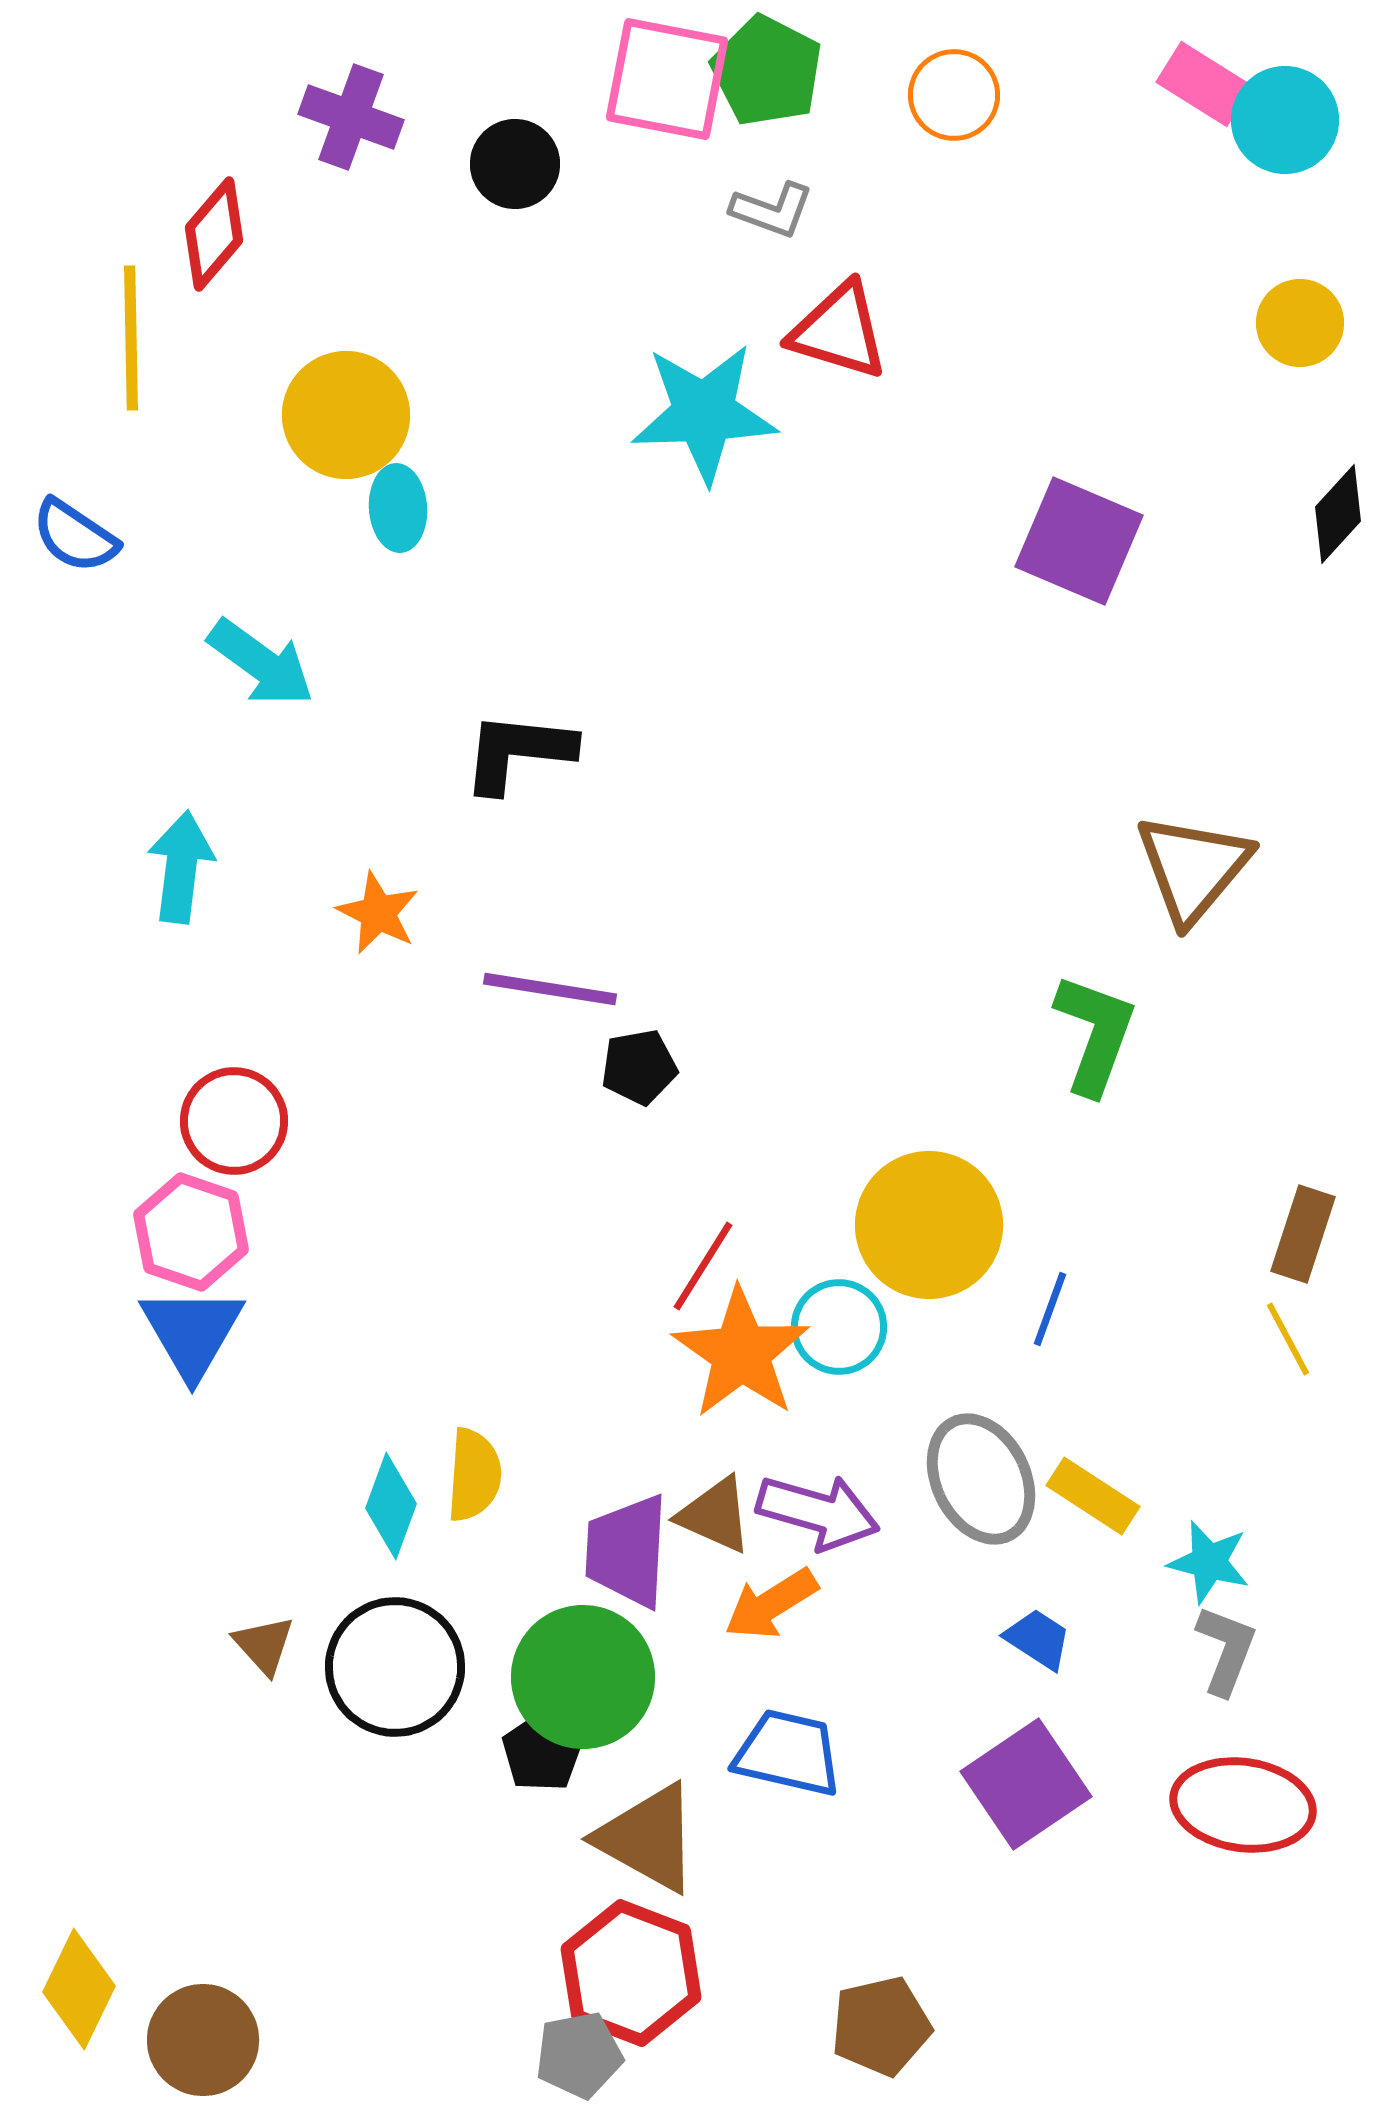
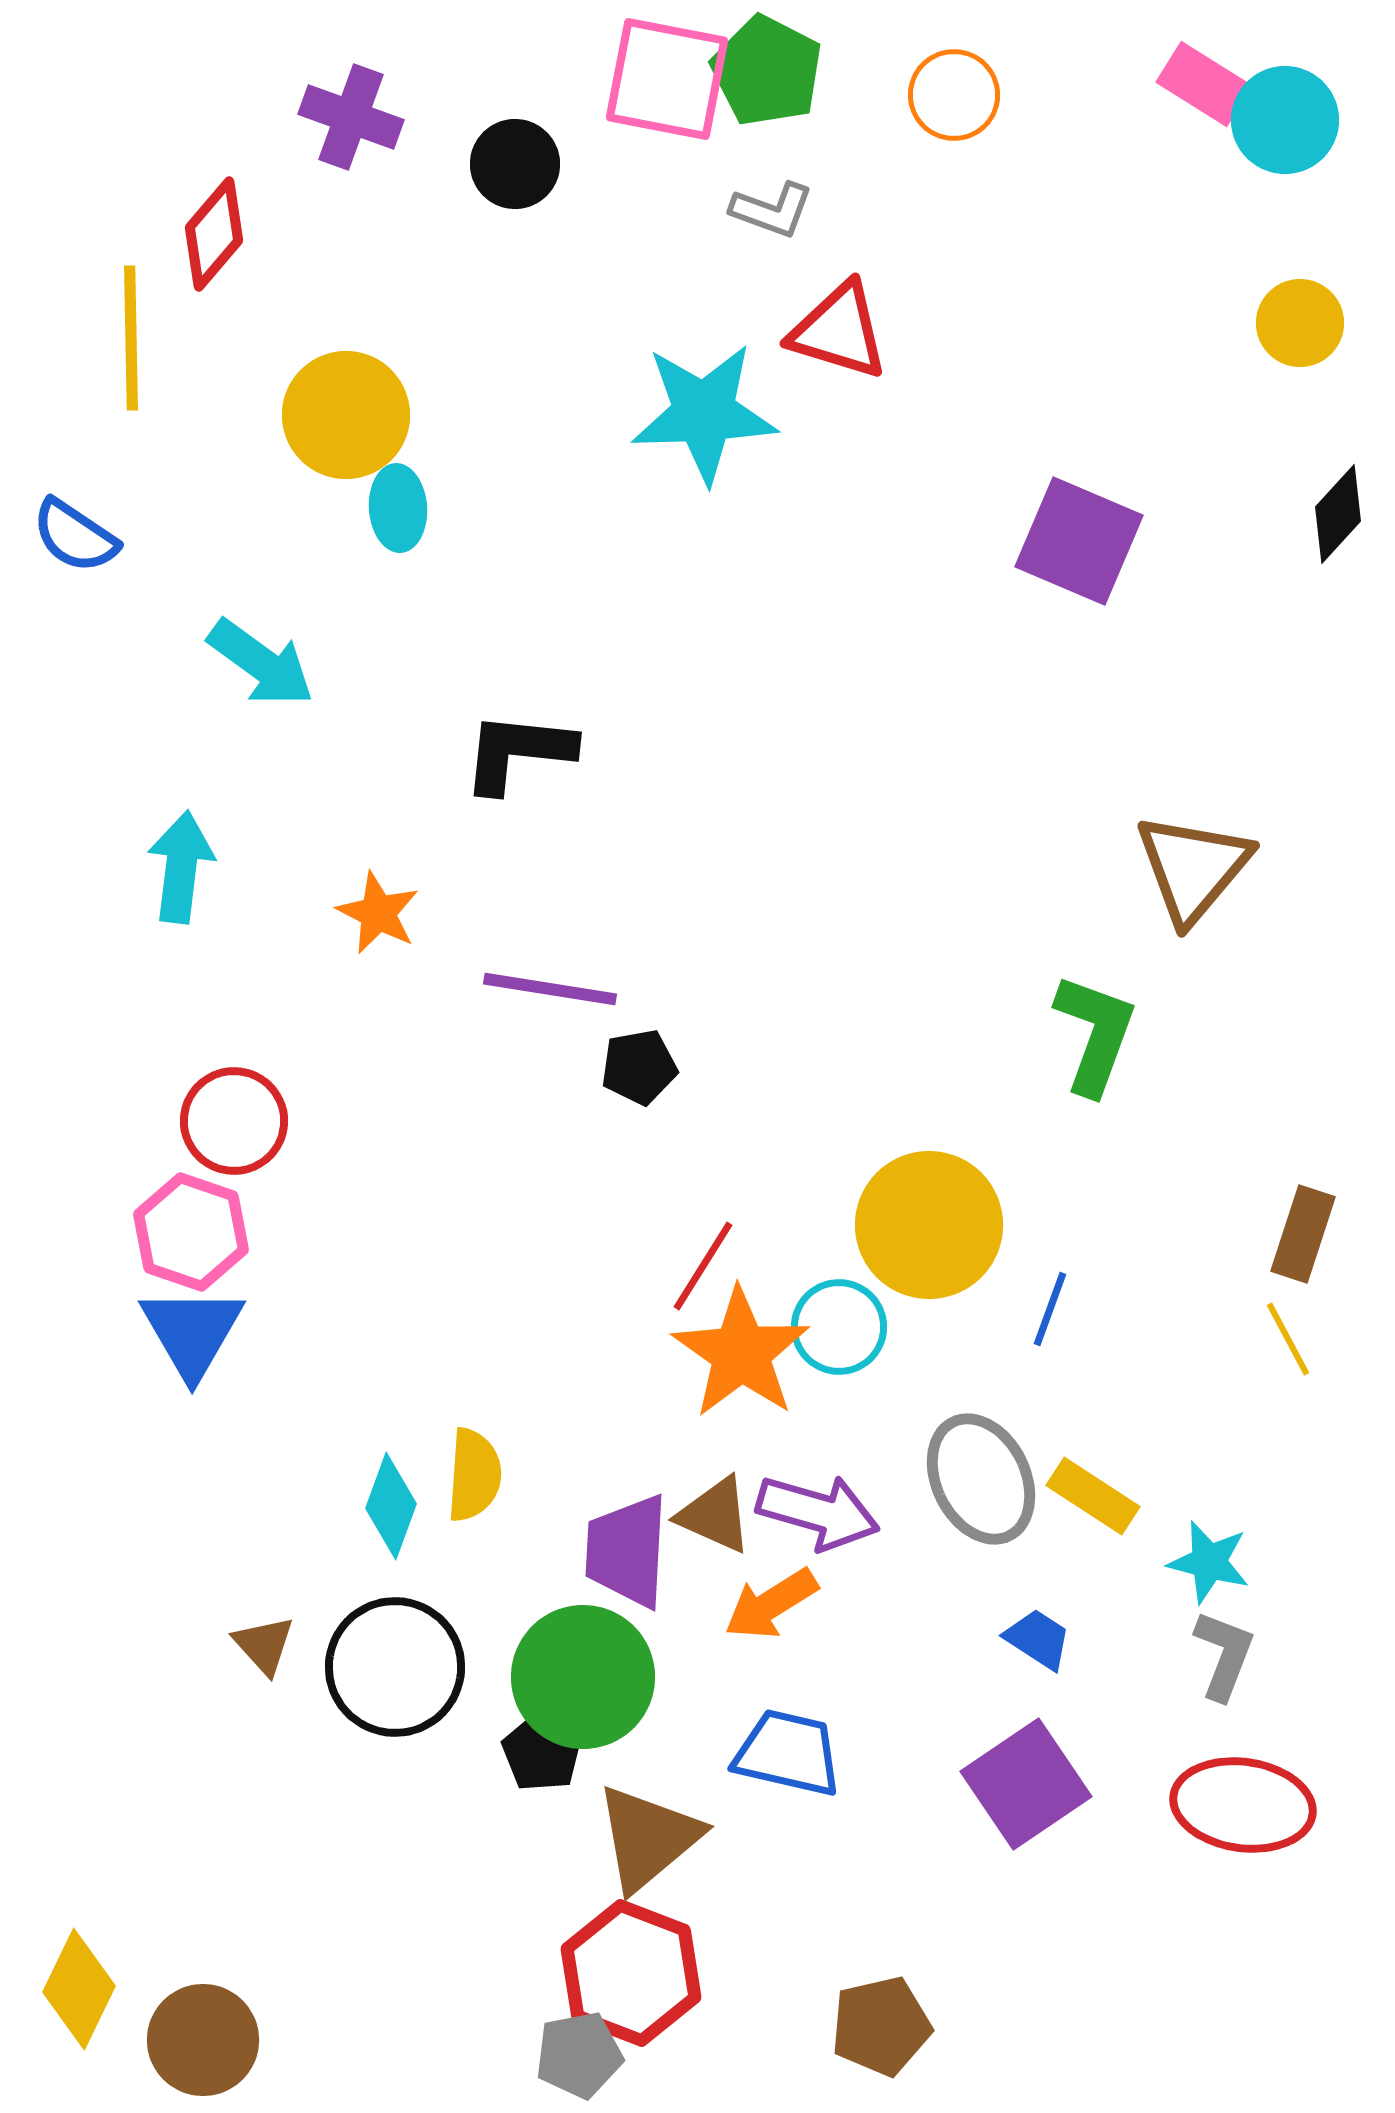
gray L-shape at (1226, 1650): moved 2 px left, 5 px down
black pentagon at (542, 1752): rotated 6 degrees counterclockwise
brown triangle at (648, 1838): rotated 51 degrees clockwise
